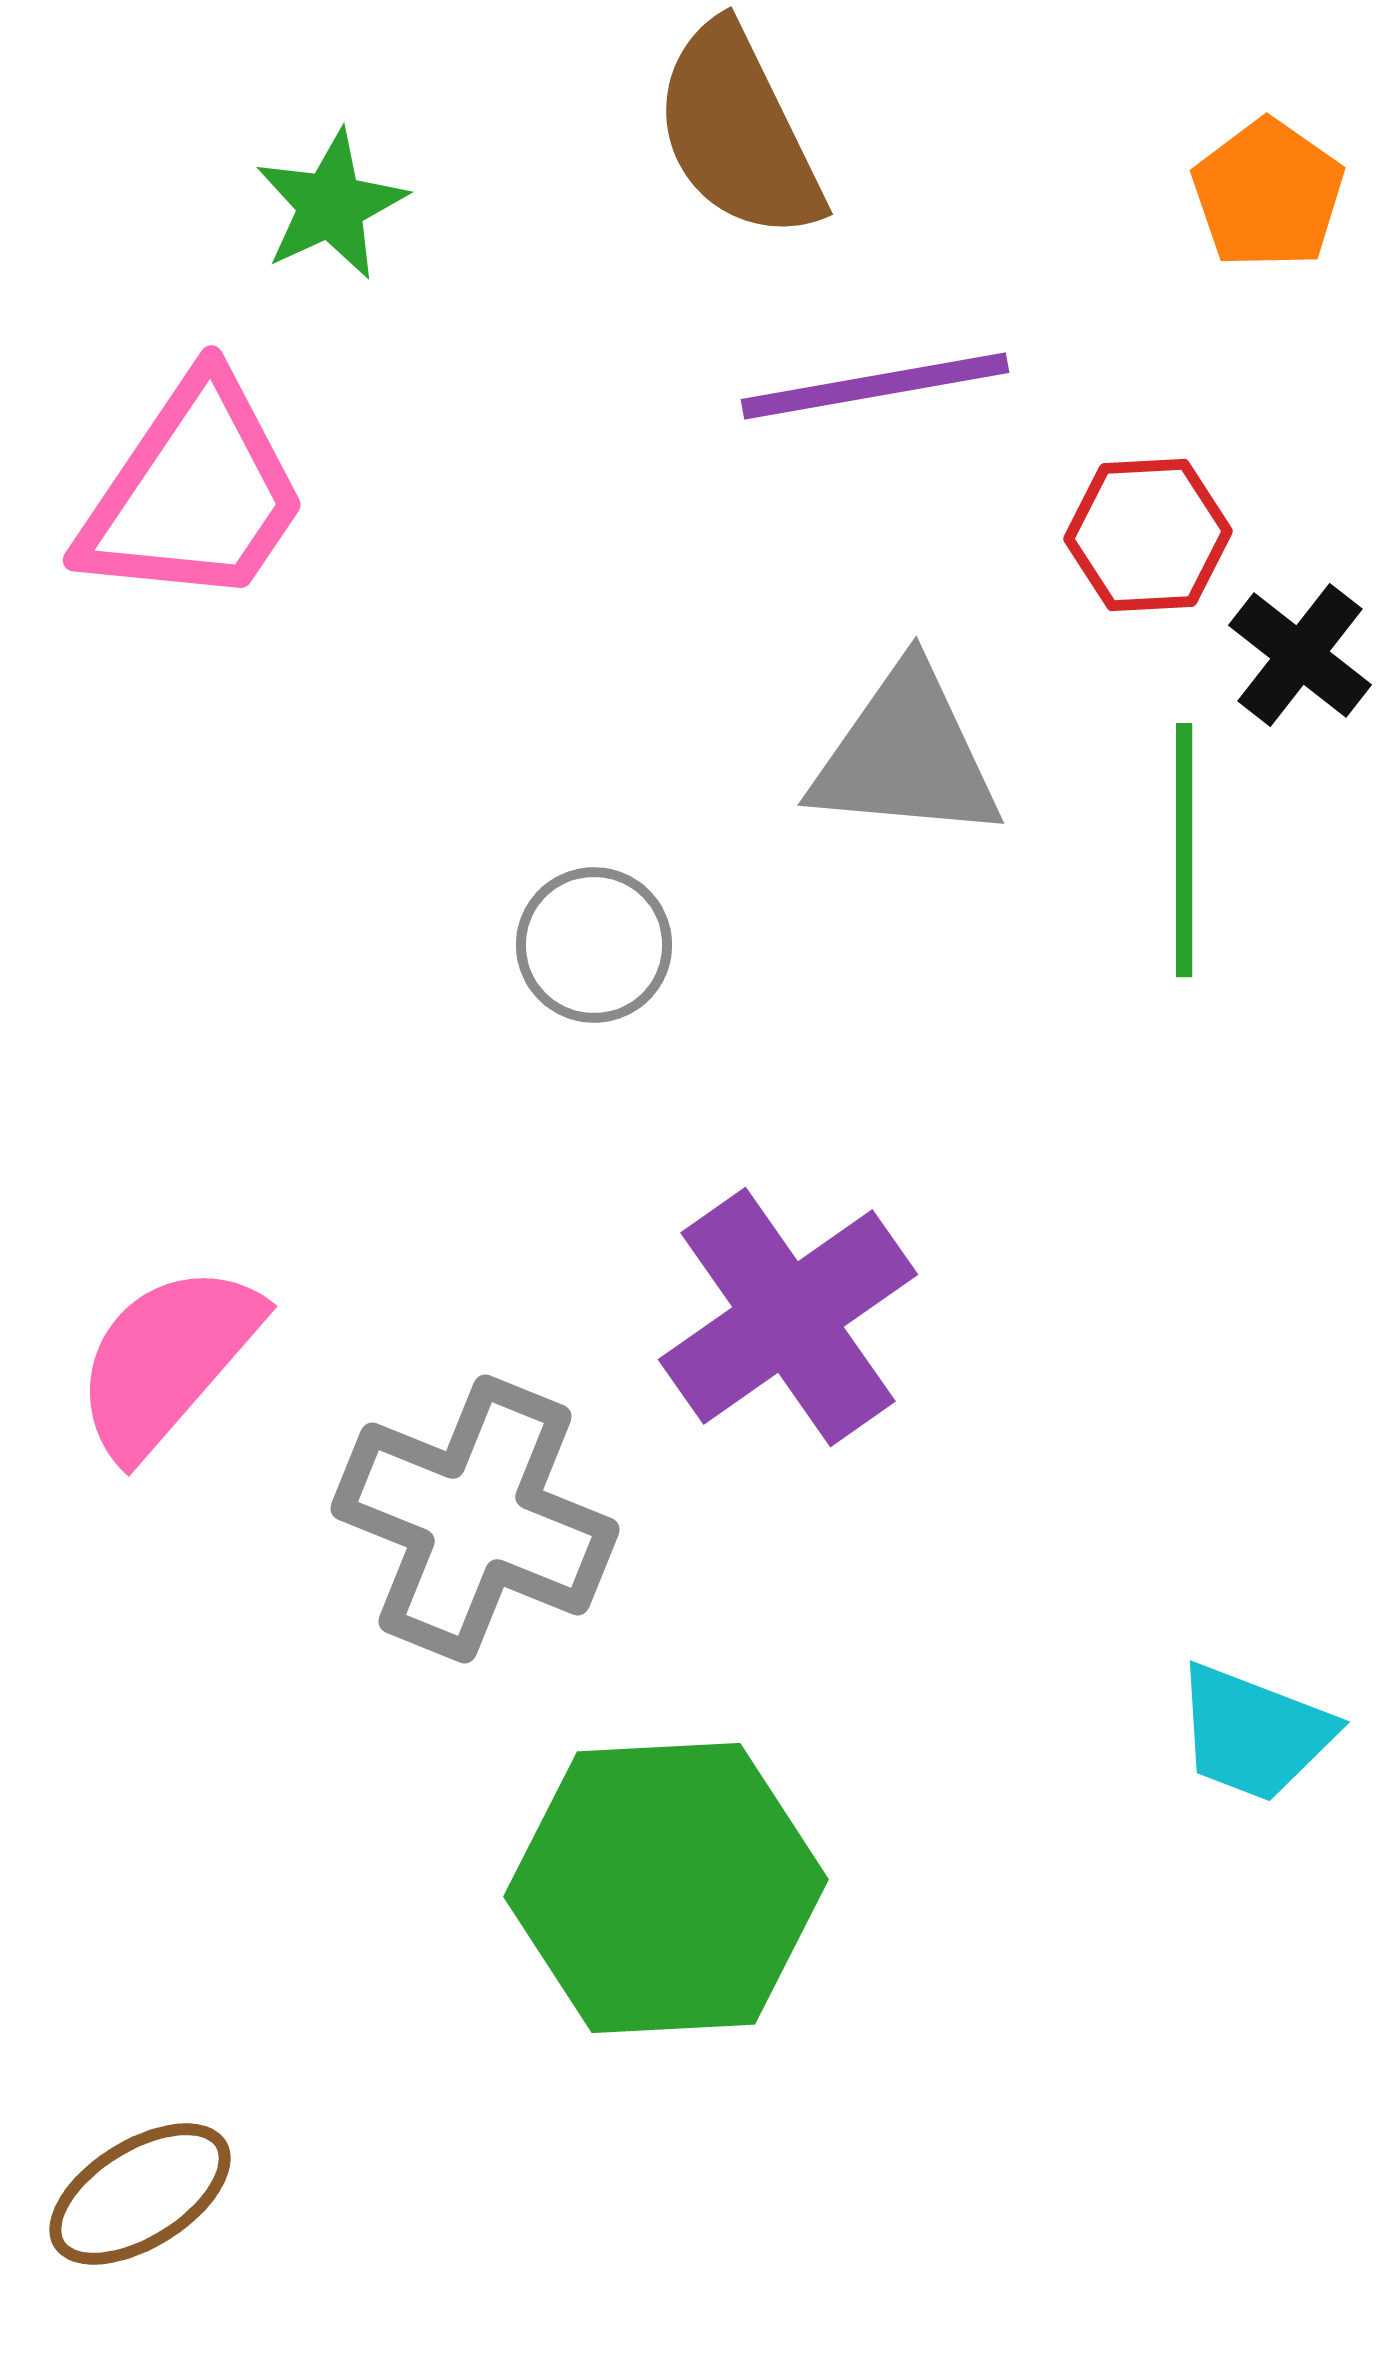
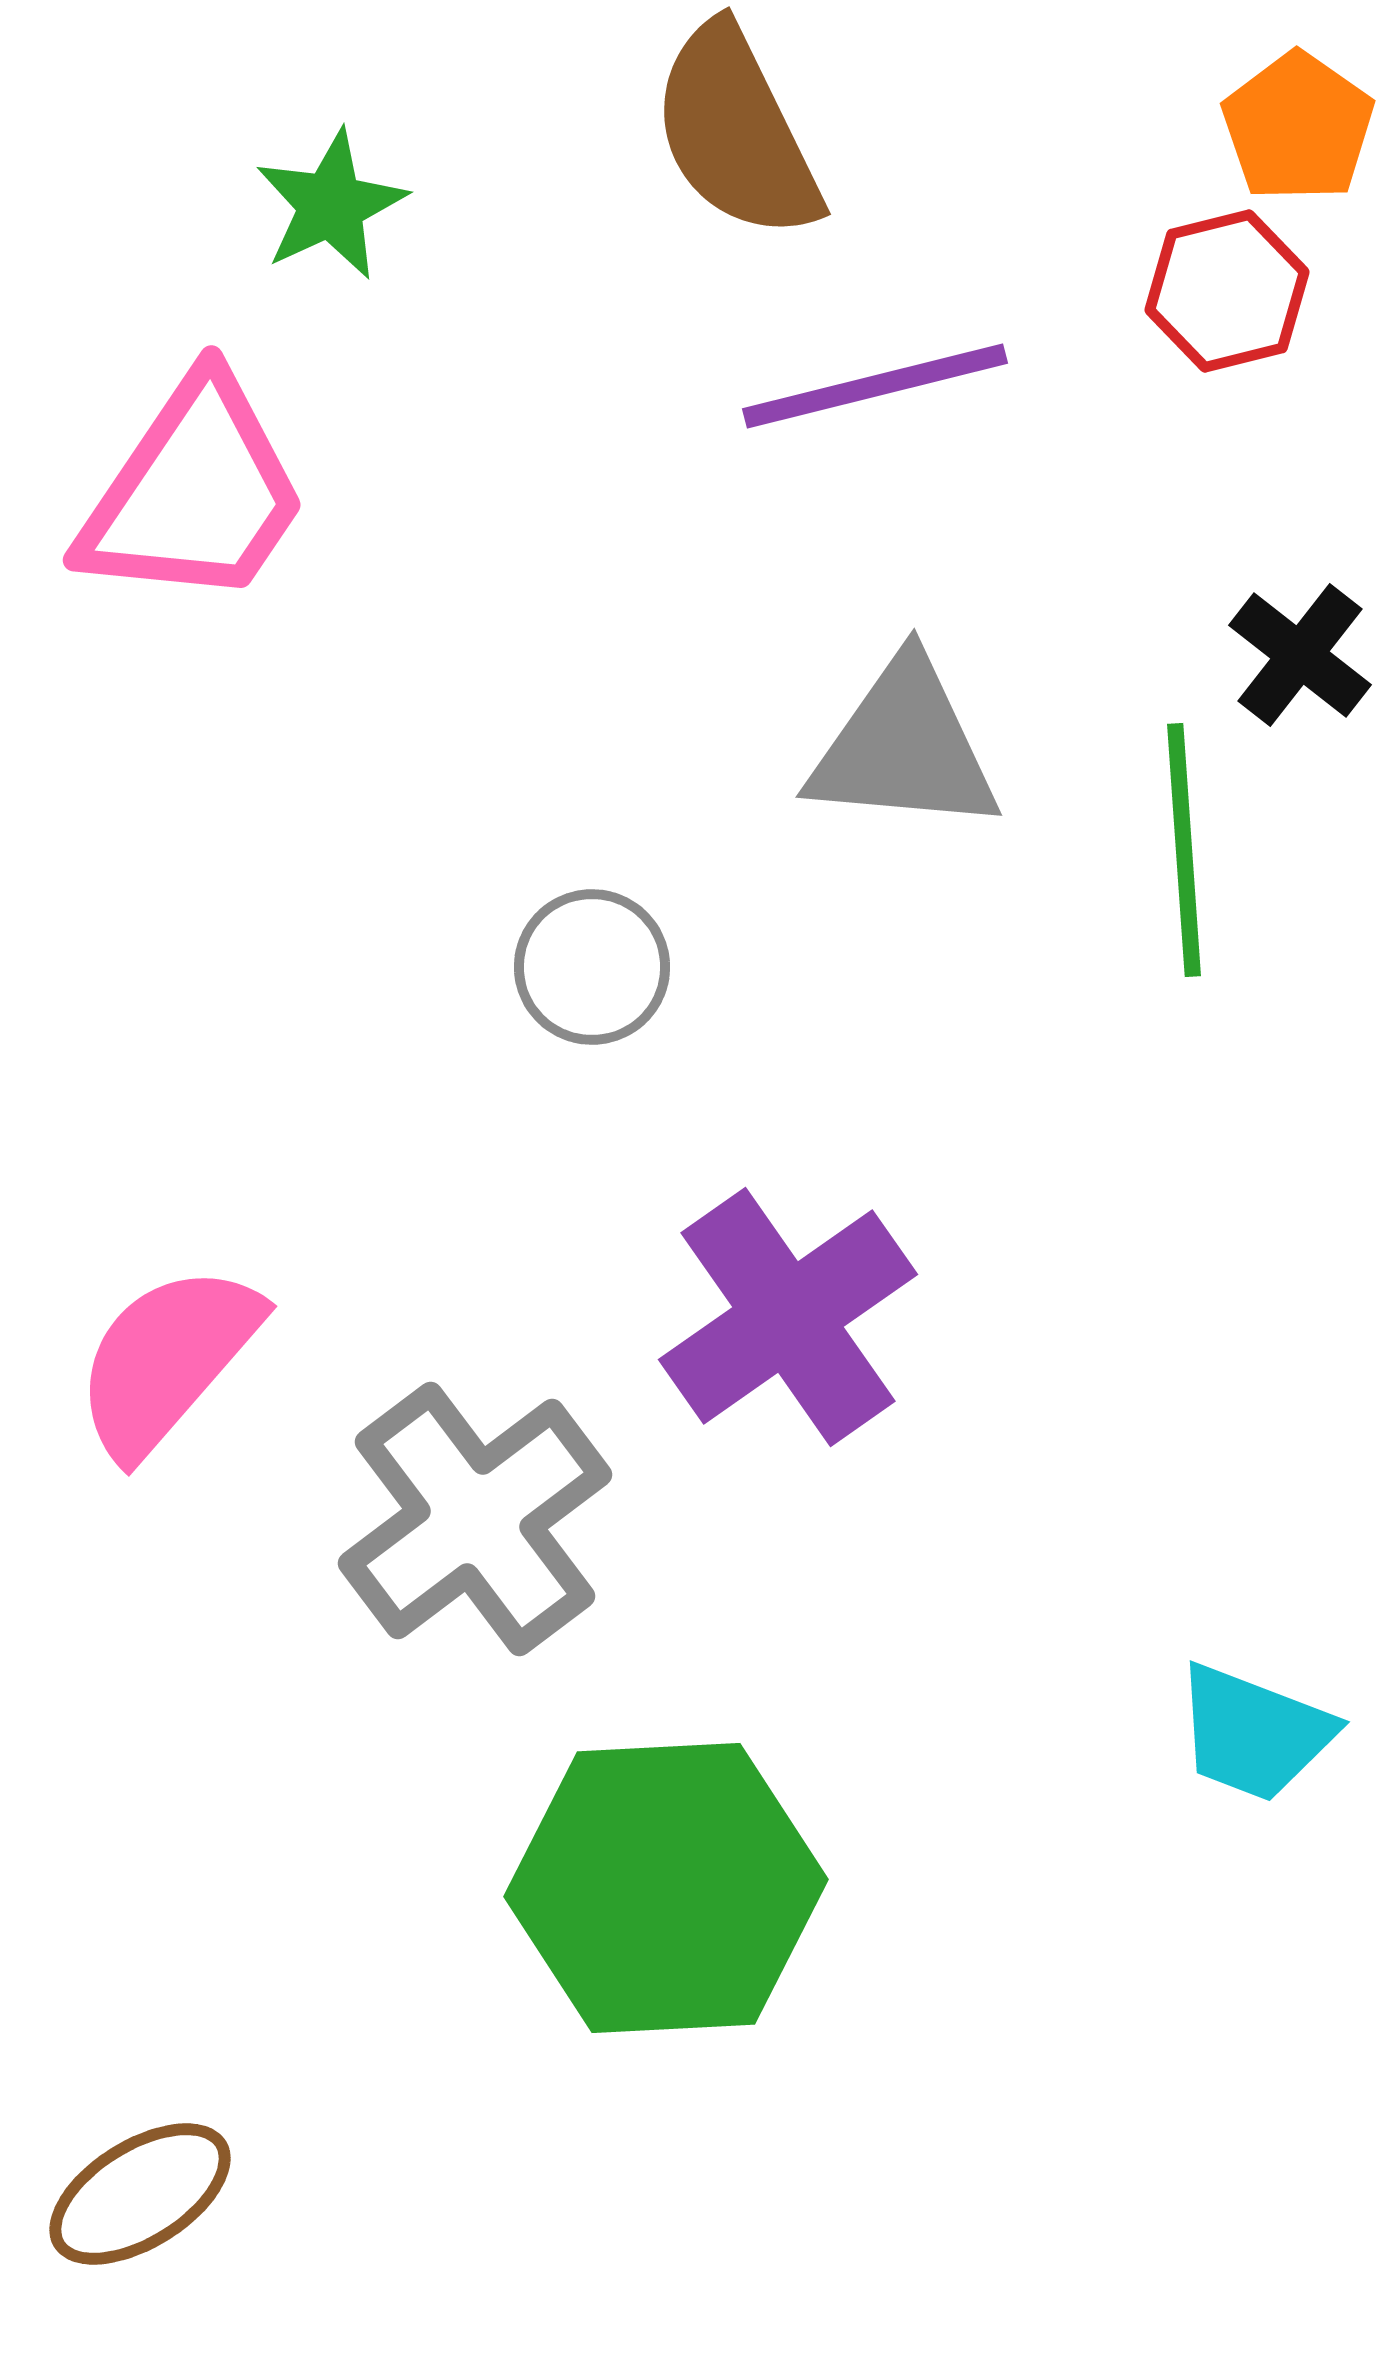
brown semicircle: moved 2 px left
orange pentagon: moved 30 px right, 67 px up
purple line: rotated 4 degrees counterclockwise
red hexagon: moved 79 px right, 244 px up; rotated 11 degrees counterclockwise
gray triangle: moved 2 px left, 8 px up
green line: rotated 4 degrees counterclockwise
gray circle: moved 2 px left, 22 px down
gray cross: rotated 31 degrees clockwise
